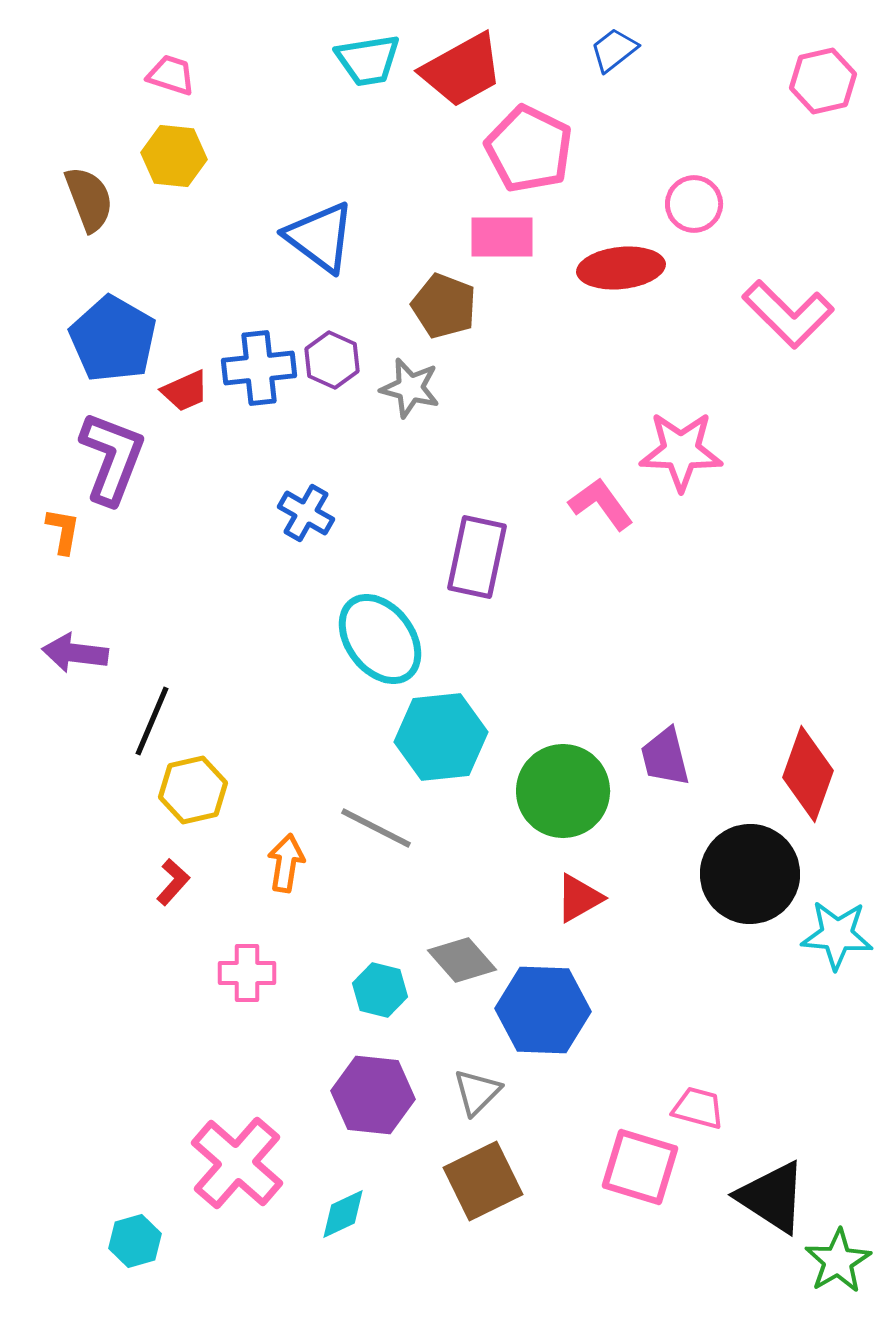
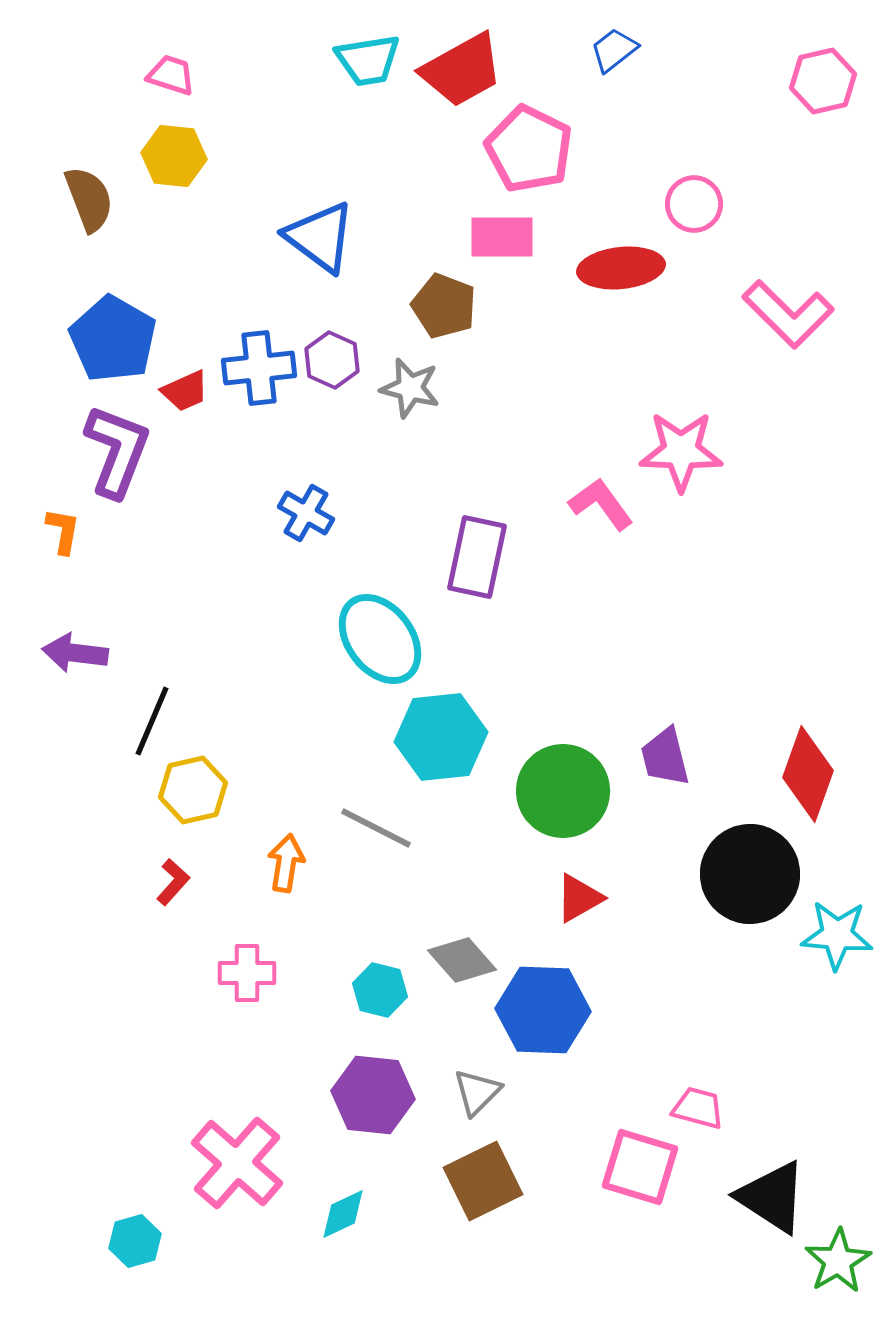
purple L-shape at (112, 458): moved 5 px right, 7 px up
